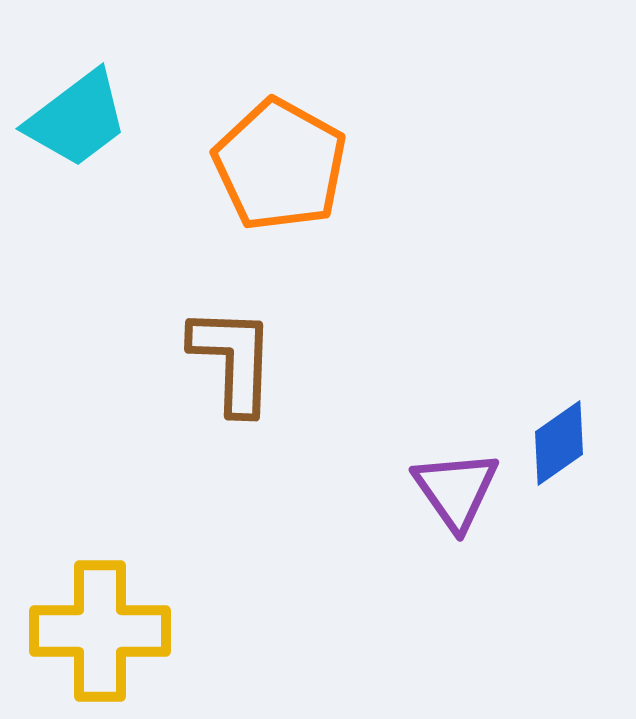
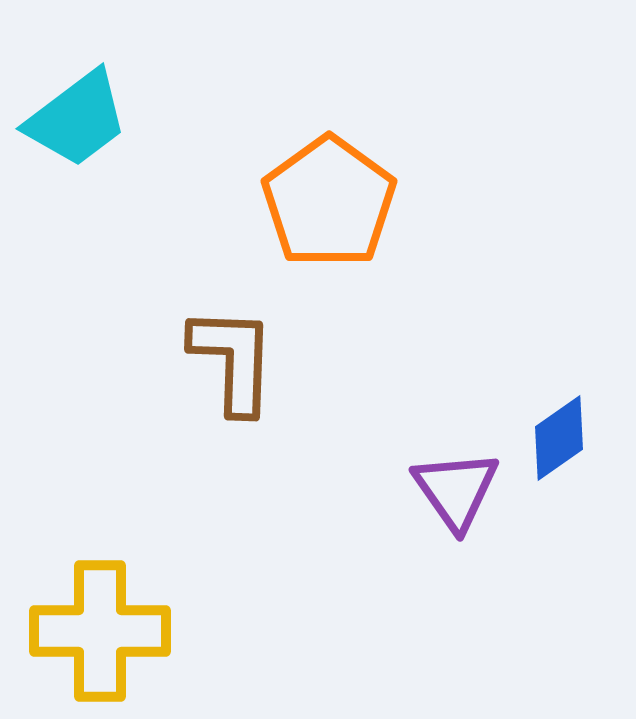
orange pentagon: moved 49 px right, 37 px down; rotated 7 degrees clockwise
blue diamond: moved 5 px up
